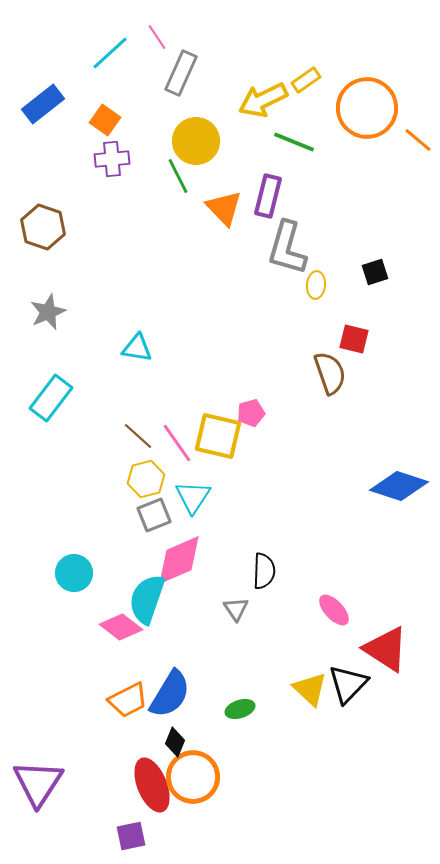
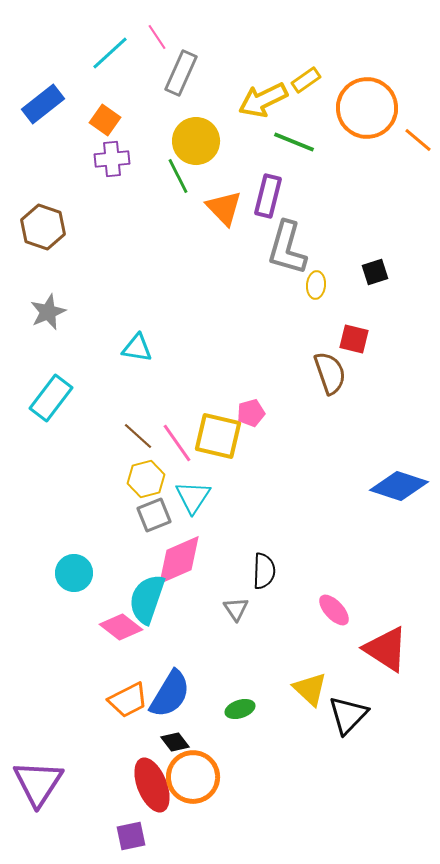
black triangle at (348, 684): moved 31 px down
black diamond at (175, 742): rotated 60 degrees counterclockwise
